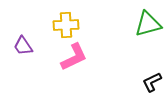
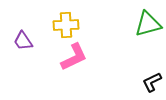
purple trapezoid: moved 5 px up
